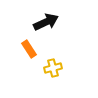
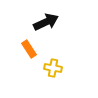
yellow cross: rotated 24 degrees clockwise
